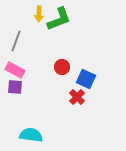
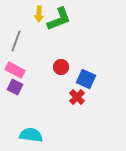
red circle: moved 1 px left
purple square: rotated 21 degrees clockwise
